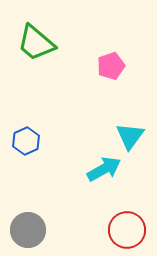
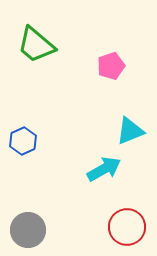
green trapezoid: moved 2 px down
cyan triangle: moved 5 px up; rotated 32 degrees clockwise
blue hexagon: moved 3 px left
red circle: moved 3 px up
